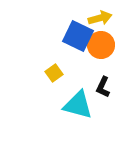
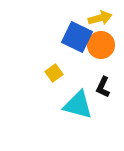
blue square: moved 1 px left, 1 px down
